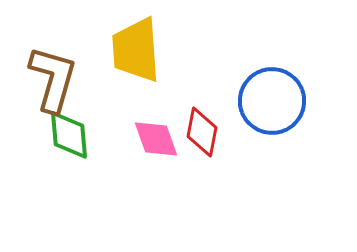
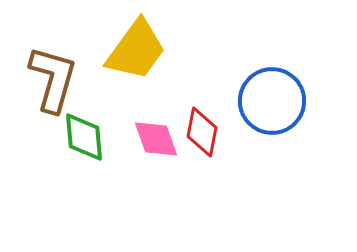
yellow trapezoid: rotated 140 degrees counterclockwise
green diamond: moved 15 px right, 2 px down
